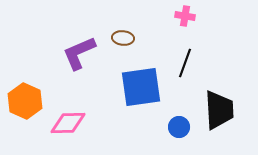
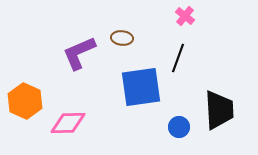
pink cross: rotated 30 degrees clockwise
brown ellipse: moved 1 px left
black line: moved 7 px left, 5 px up
